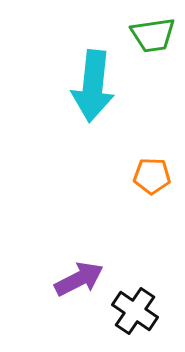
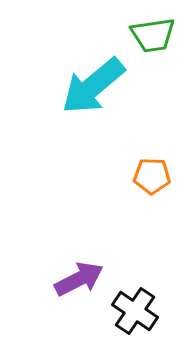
cyan arrow: rotated 44 degrees clockwise
